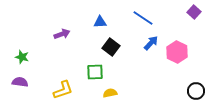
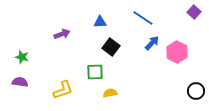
blue arrow: moved 1 px right
